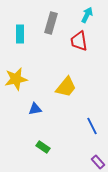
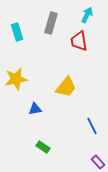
cyan rectangle: moved 3 px left, 2 px up; rotated 18 degrees counterclockwise
